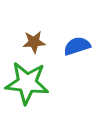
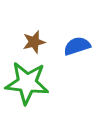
brown star: rotated 10 degrees counterclockwise
